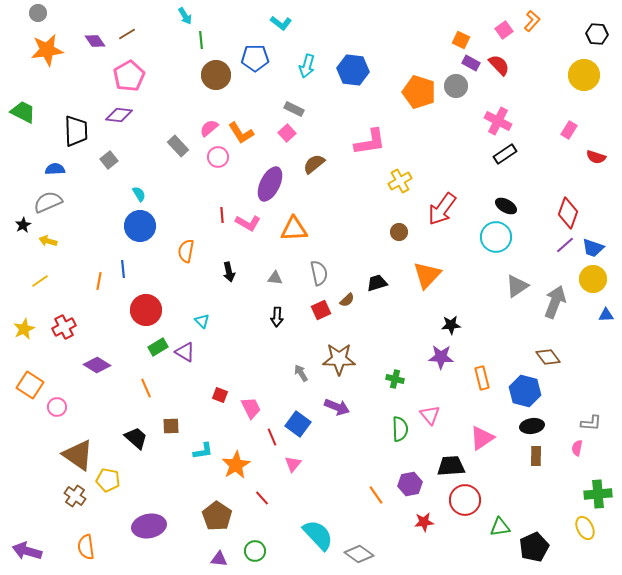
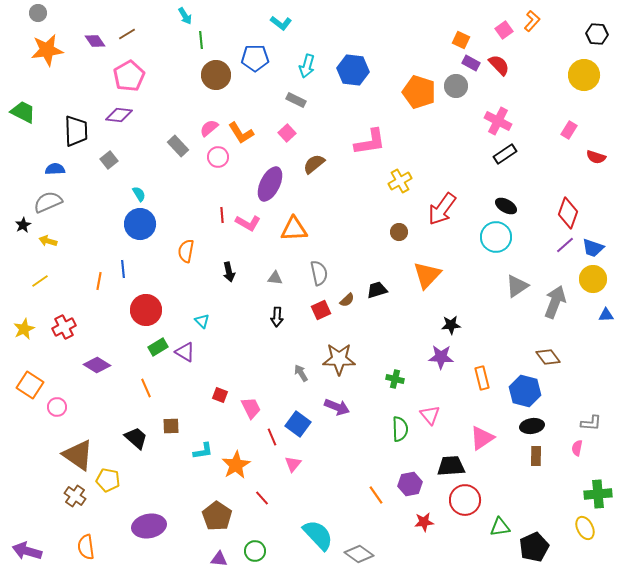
gray rectangle at (294, 109): moved 2 px right, 9 px up
blue circle at (140, 226): moved 2 px up
black trapezoid at (377, 283): moved 7 px down
